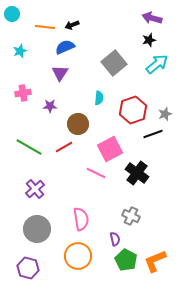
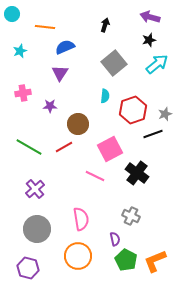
purple arrow: moved 2 px left, 1 px up
black arrow: moved 33 px right; rotated 128 degrees clockwise
cyan semicircle: moved 6 px right, 2 px up
pink line: moved 1 px left, 3 px down
